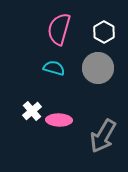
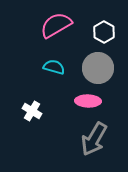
pink semicircle: moved 3 px left, 4 px up; rotated 44 degrees clockwise
cyan semicircle: moved 1 px up
white cross: rotated 18 degrees counterclockwise
pink ellipse: moved 29 px right, 19 px up
gray arrow: moved 9 px left, 3 px down
